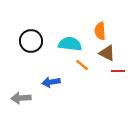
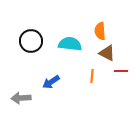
orange line: moved 10 px right, 11 px down; rotated 56 degrees clockwise
red line: moved 3 px right
blue arrow: rotated 24 degrees counterclockwise
